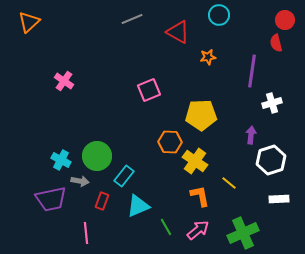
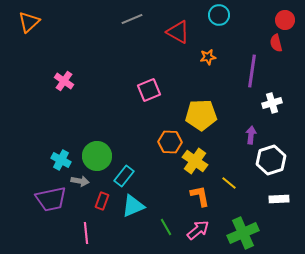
cyan triangle: moved 5 px left
